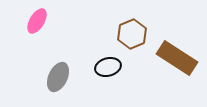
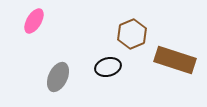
pink ellipse: moved 3 px left
brown rectangle: moved 2 px left, 2 px down; rotated 15 degrees counterclockwise
